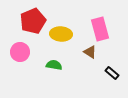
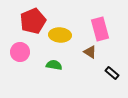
yellow ellipse: moved 1 px left, 1 px down
